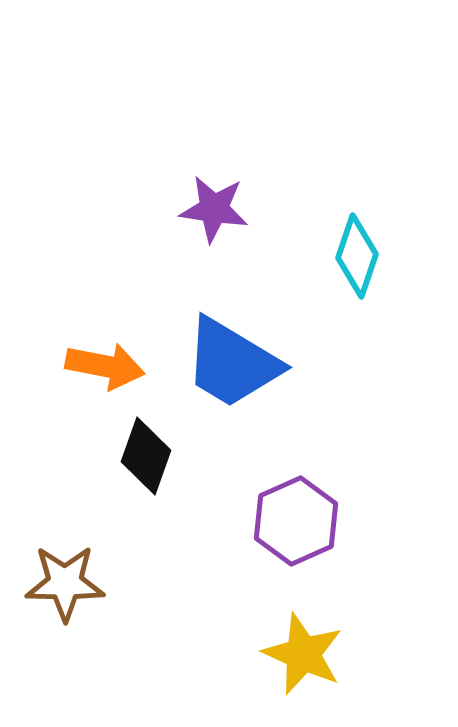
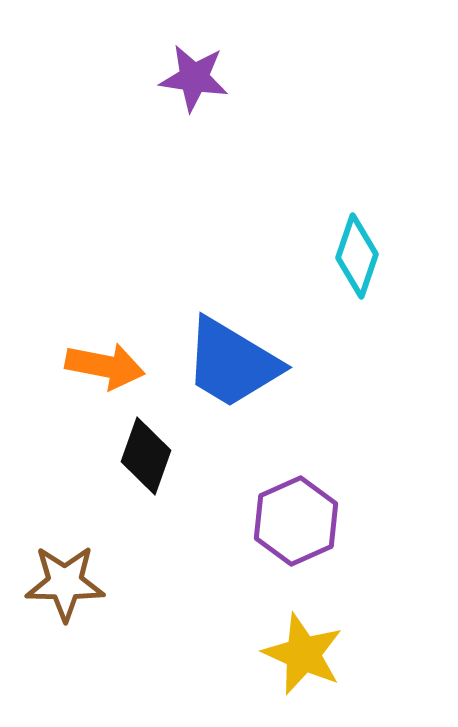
purple star: moved 20 px left, 131 px up
